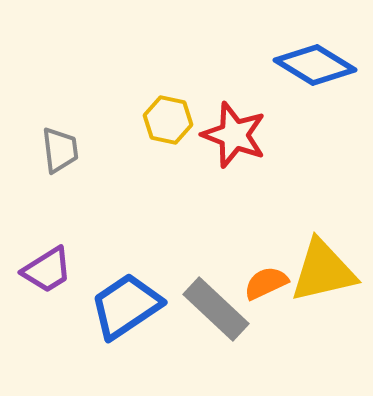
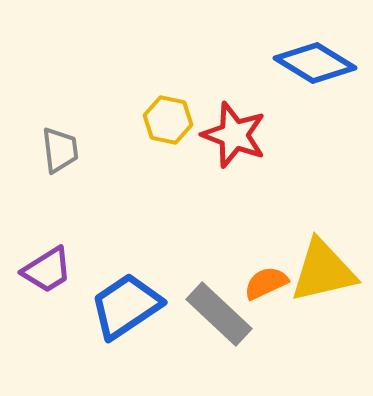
blue diamond: moved 2 px up
gray rectangle: moved 3 px right, 5 px down
